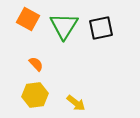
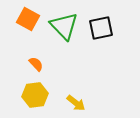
green triangle: rotated 16 degrees counterclockwise
